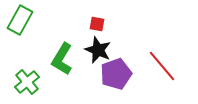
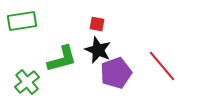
green rectangle: moved 2 px right, 1 px down; rotated 52 degrees clockwise
green L-shape: rotated 136 degrees counterclockwise
purple pentagon: moved 1 px up
